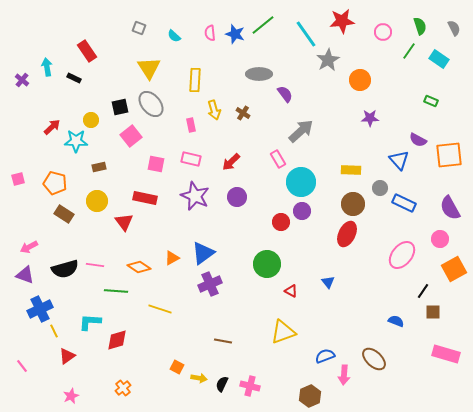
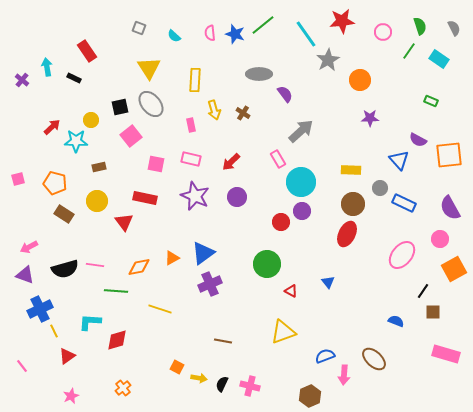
orange diamond at (139, 267): rotated 45 degrees counterclockwise
